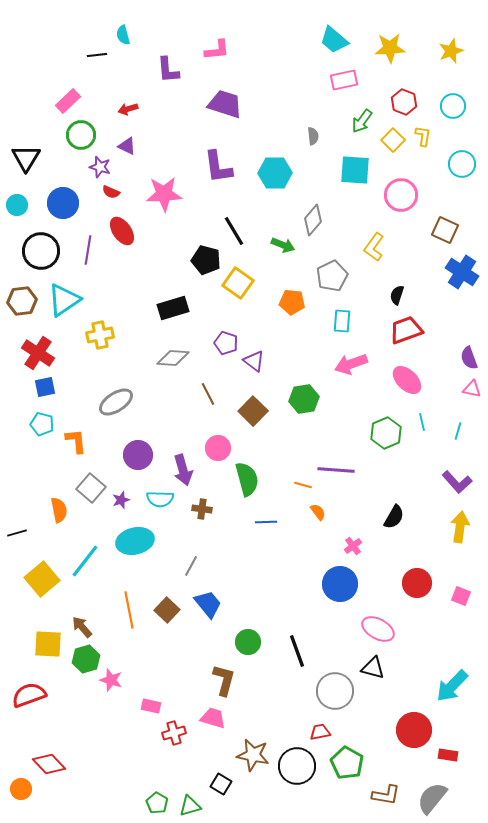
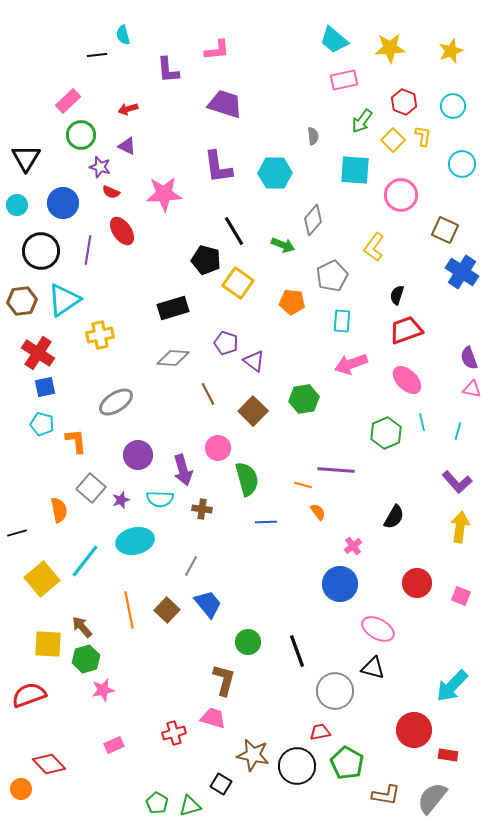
pink star at (111, 680): moved 8 px left, 10 px down; rotated 30 degrees counterclockwise
pink rectangle at (151, 706): moved 37 px left, 39 px down; rotated 36 degrees counterclockwise
